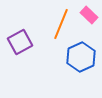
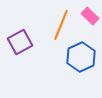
pink rectangle: moved 1 px right, 1 px down
orange line: moved 1 px down
